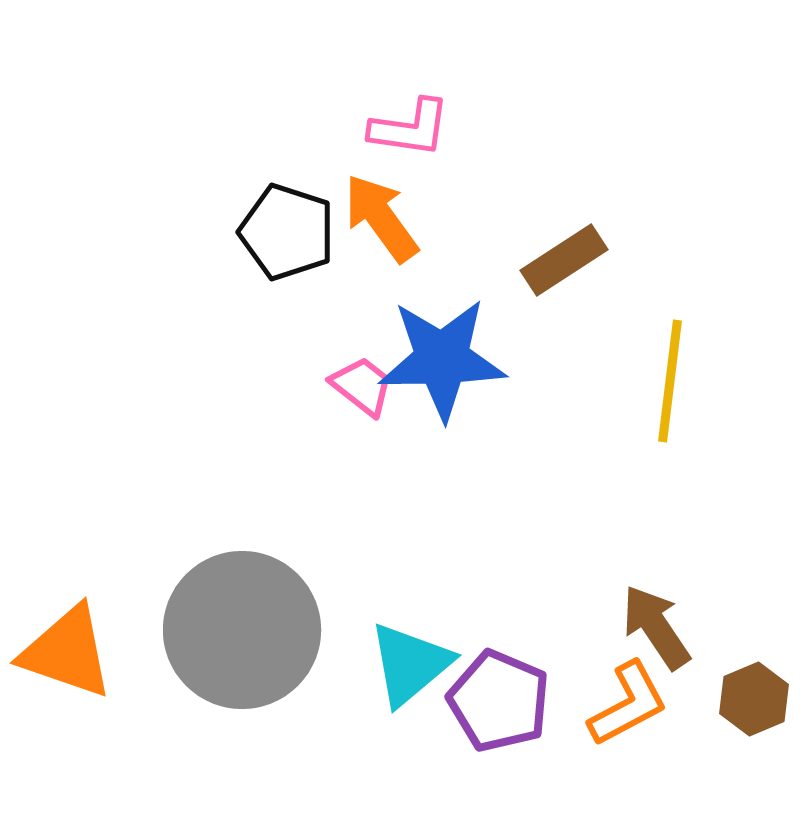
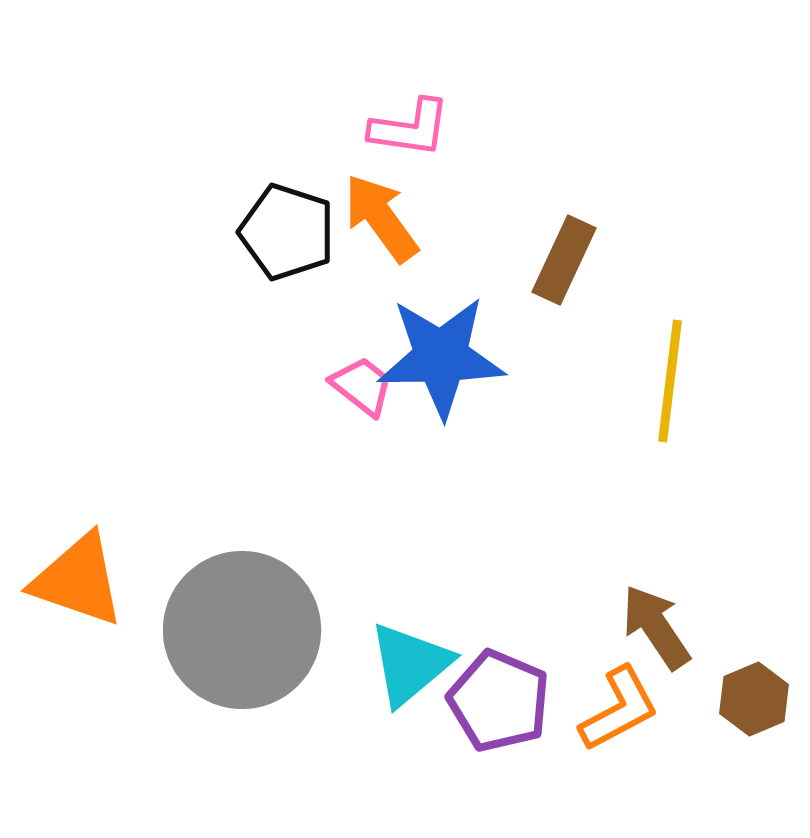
brown rectangle: rotated 32 degrees counterclockwise
blue star: moved 1 px left, 2 px up
orange triangle: moved 11 px right, 72 px up
orange L-shape: moved 9 px left, 5 px down
